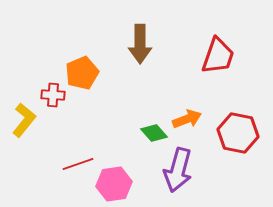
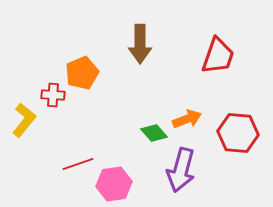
red hexagon: rotated 6 degrees counterclockwise
purple arrow: moved 3 px right
